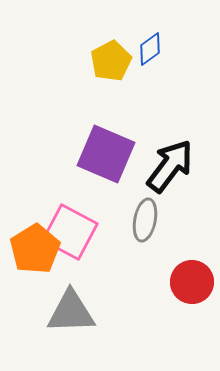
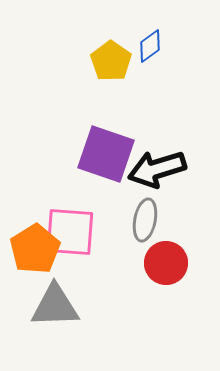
blue diamond: moved 3 px up
yellow pentagon: rotated 9 degrees counterclockwise
purple square: rotated 4 degrees counterclockwise
black arrow: moved 13 px left, 3 px down; rotated 144 degrees counterclockwise
pink square: rotated 24 degrees counterclockwise
red circle: moved 26 px left, 19 px up
gray triangle: moved 16 px left, 6 px up
